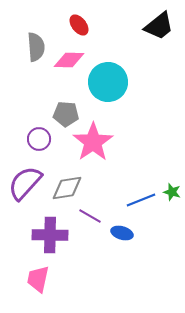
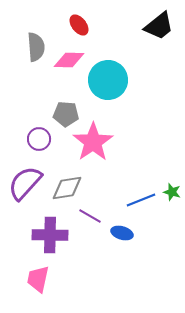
cyan circle: moved 2 px up
